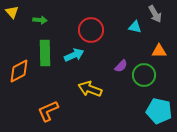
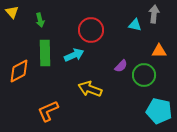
gray arrow: moved 1 px left; rotated 144 degrees counterclockwise
green arrow: rotated 72 degrees clockwise
cyan triangle: moved 2 px up
